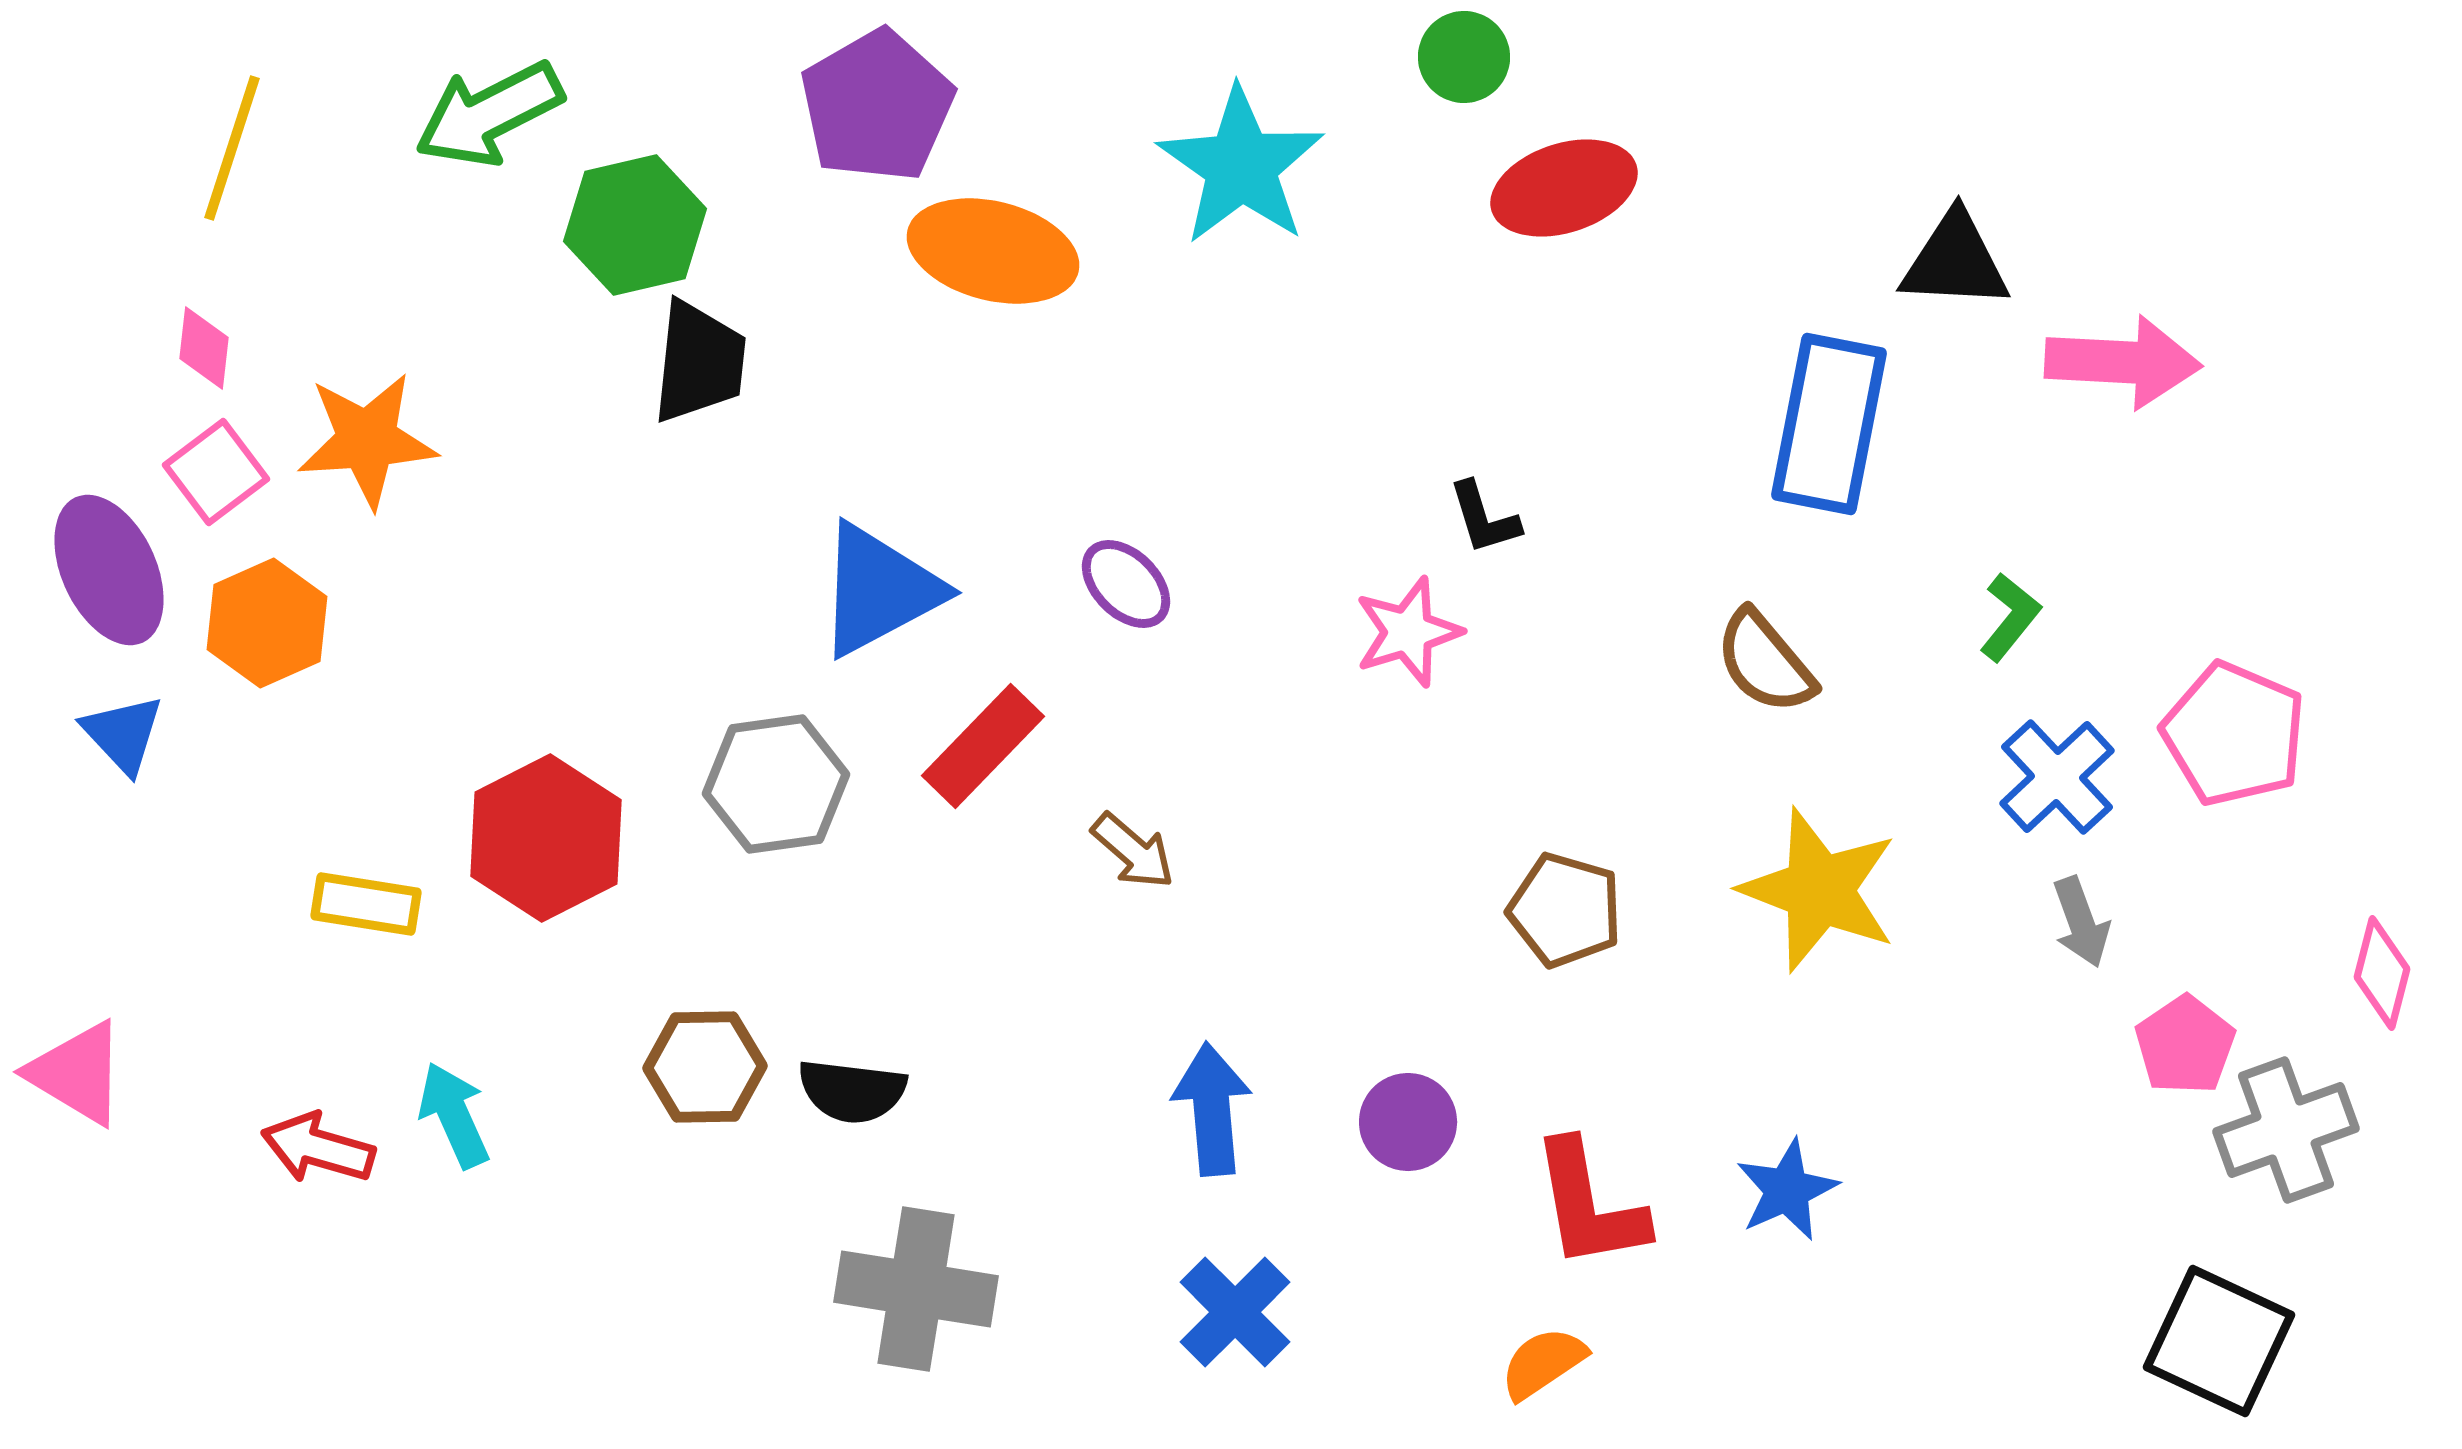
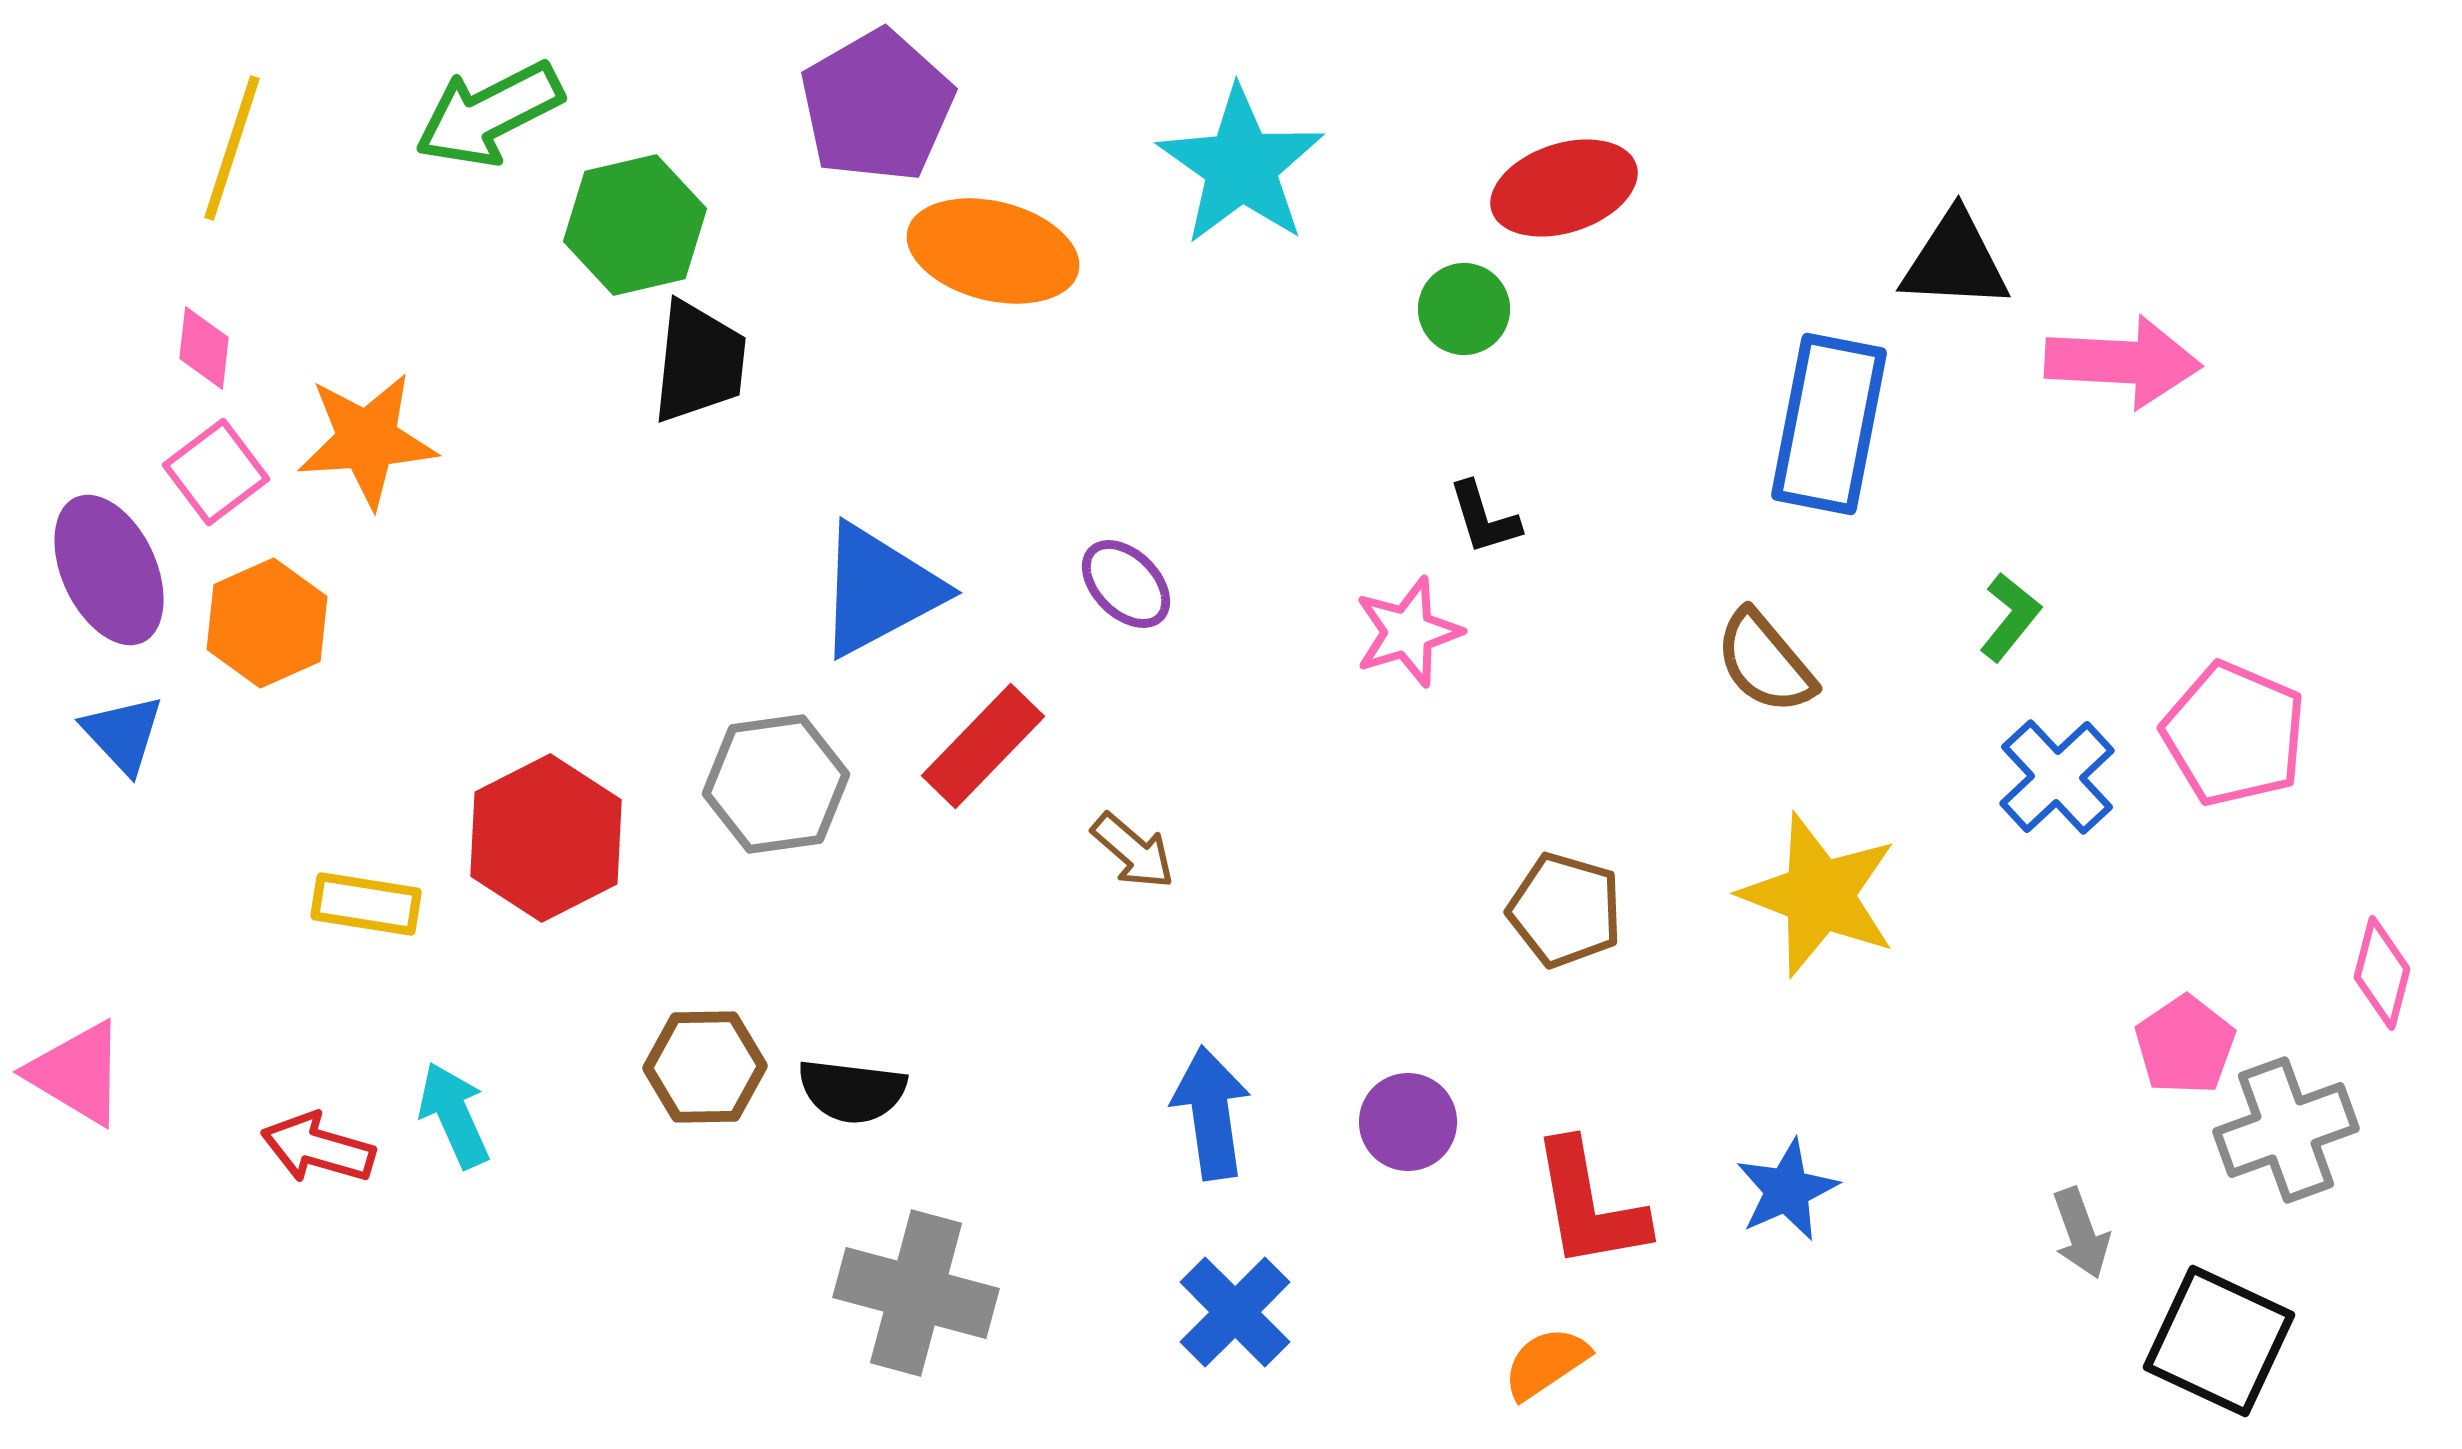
green circle at (1464, 57): moved 252 px down
yellow star at (1819, 890): moved 5 px down
gray arrow at (2081, 922): moved 311 px down
blue arrow at (1212, 1109): moved 1 px left, 4 px down; rotated 3 degrees counterclockwise
gray cross at (916, 1289): moved 4 px down; rotated 6 degrees clockwise
orange semicircle at (1543, 1363): moved 3 px right
